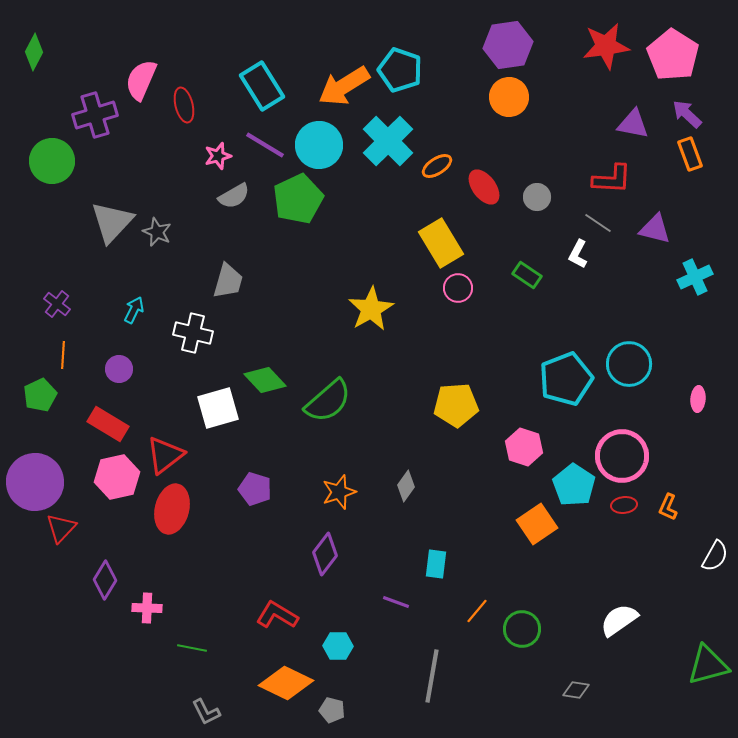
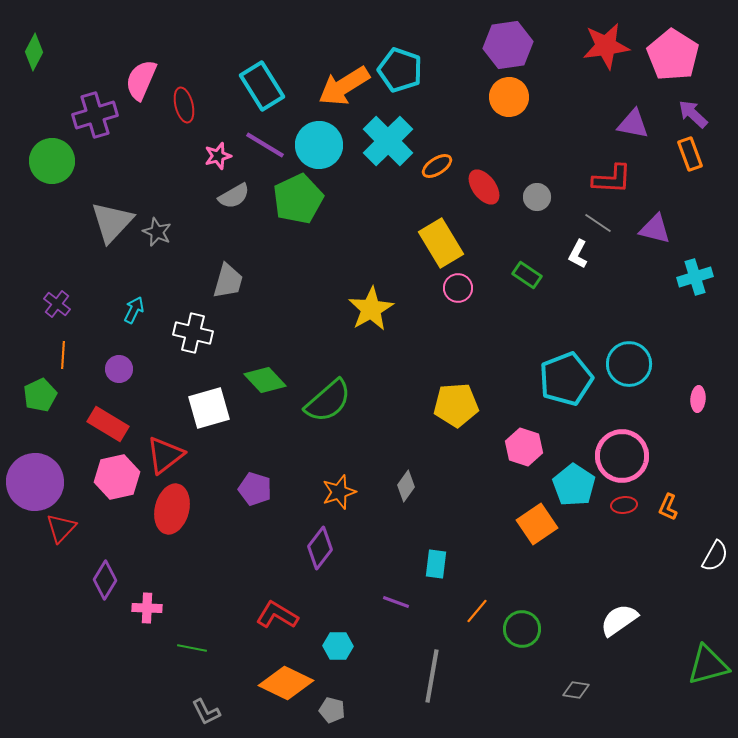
purple arrow at (687, 114): moved 6 px right
cyan cross at (695, 277): rotated 8 degrees clockwise
white square at (218, 408): moved 9 px left
purple diamond at (325, 554): moved 5 px left, 6 px up
